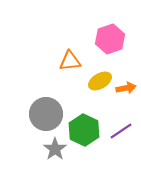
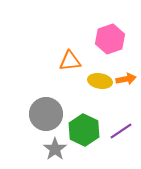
yellow ellipse: rotated 40 degrees clockwise
orange arrow: moved 9 px up
